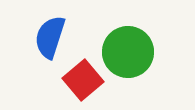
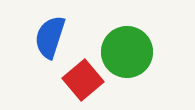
green circle: moved 1 px left
